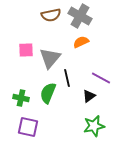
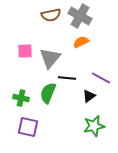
pink square: moved 1 px left, 1 px down
black line: rotated 72 degrees counterclockwise
